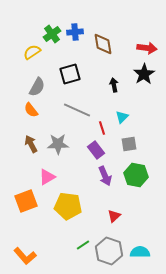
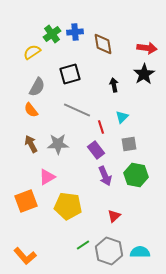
red line: moved 1 px left, 1 px up
